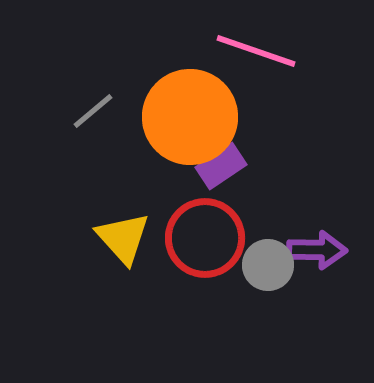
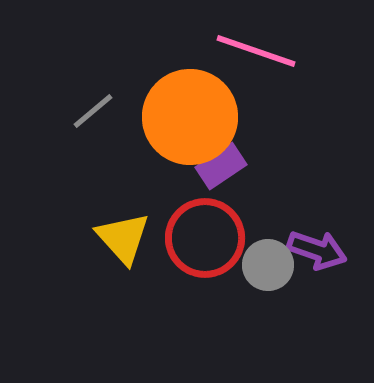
purple arrow: rotated 18 degrees clockwise
